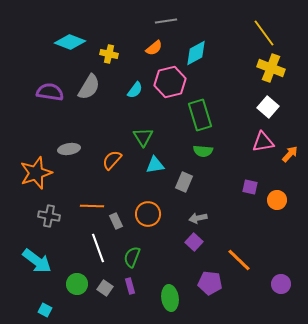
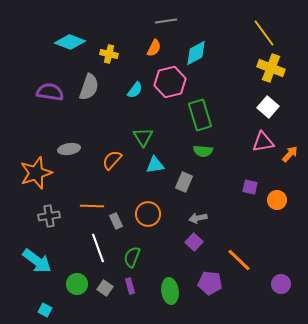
orange semicircle at (154, 48): rotated 24 degrees counterclockwise
gray semicircle at (89, 87): rotated 12 degrees counterclockwise
gray cross at (49, 216): rotated 20 degrees counterclockwise
green ellipse at (170, 298): moved 7 px up
